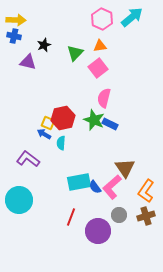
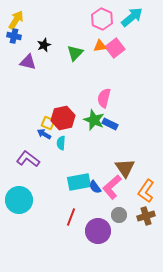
yellow arrow: rotated 60 degrees counterclockwise
pink square: moved 17 px right, 20 px up
